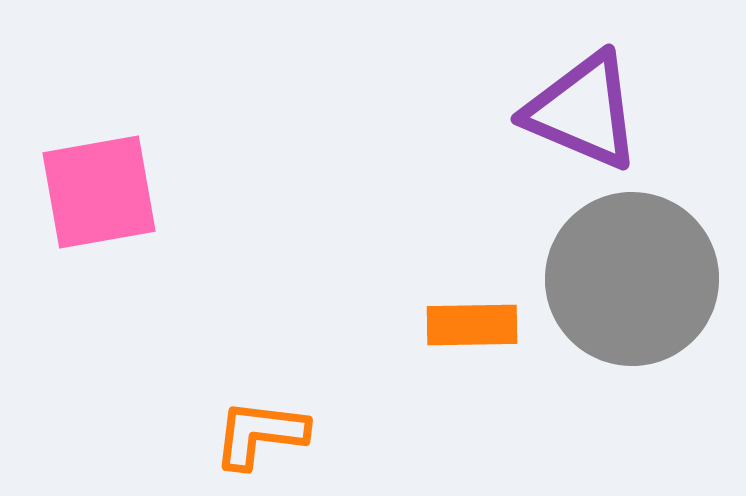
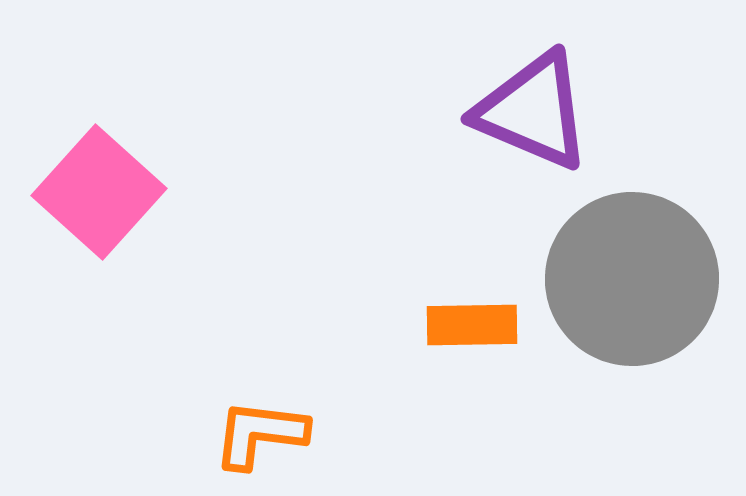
purple triangle: moved 50 px left
pink square: rotated 38 degrees counterclockwise
